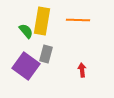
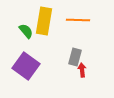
yellow rectangle: moved 2 px right
gray rectangle: moved 29 px right, 3 px down
